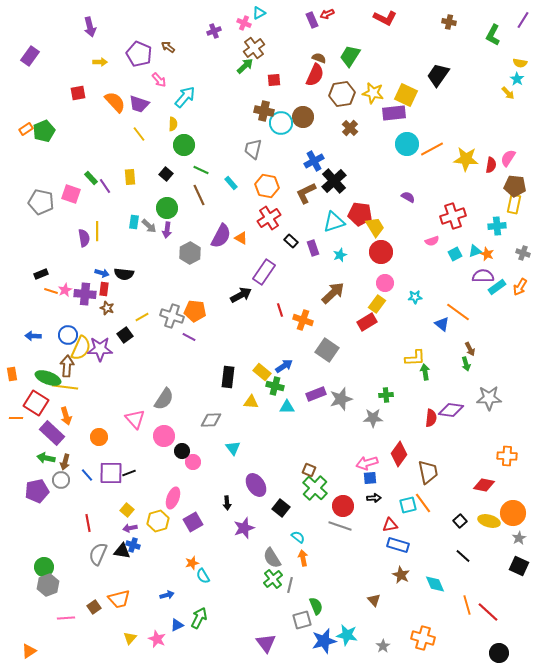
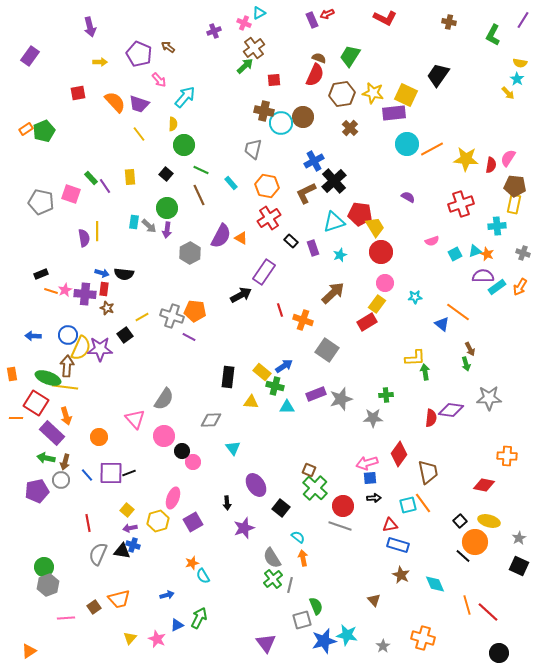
red cross at (453, 216): moved 8 px right, 12 px up
orange circle at (513, 513): moved 38 px left, 29 px down
